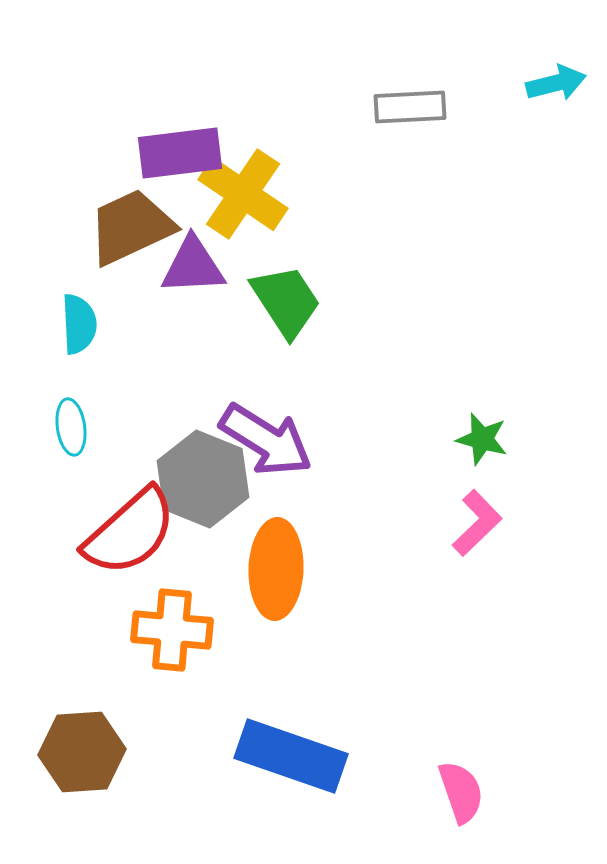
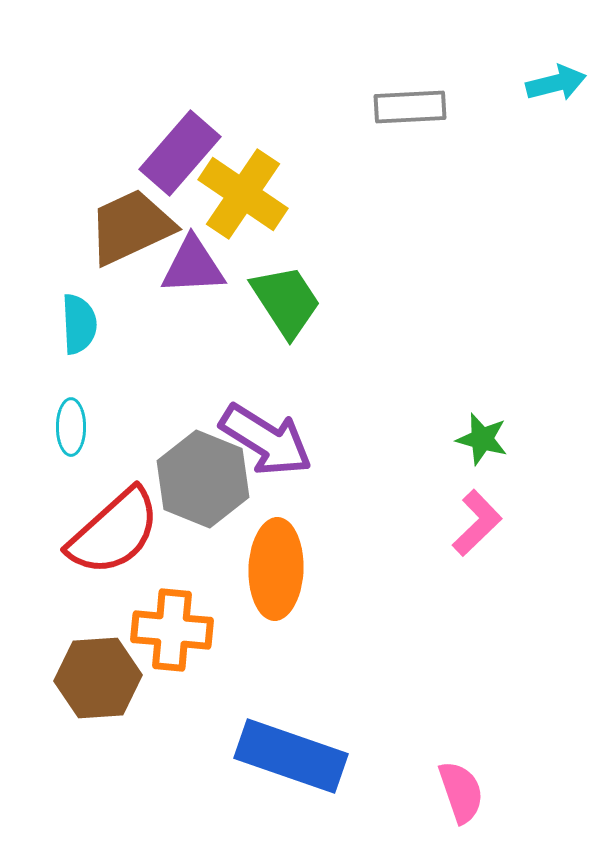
purple rectangle: rotated 42 degrees counterclockwise
cyan ellipse: rotated 8 degrees clockwise
red semicircle: moved 16 px left
brown hexagon: moved 16 px right, 74 px up
